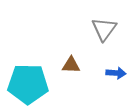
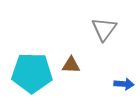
blue arrow: moved 8 px right, 11 px down
cyan pentagon: moved 4 px right, 11 px up
